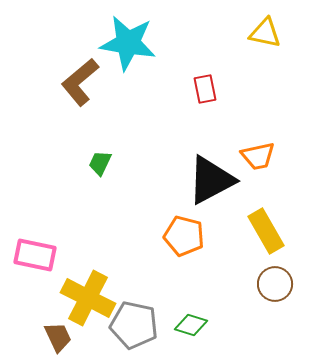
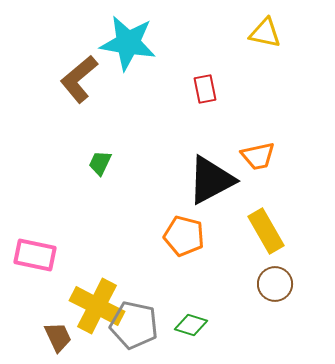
brown L-shape: moved 1 px left, 3 px up
yellow cross: moved 9 px right, 8 px down
